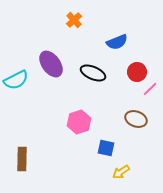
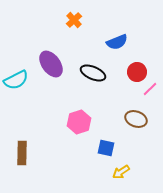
brown rectangle: moved 6 px up
